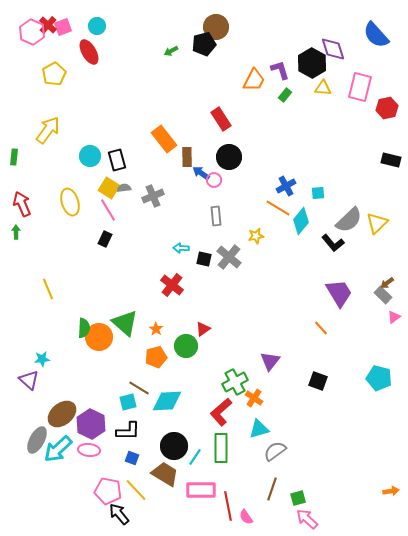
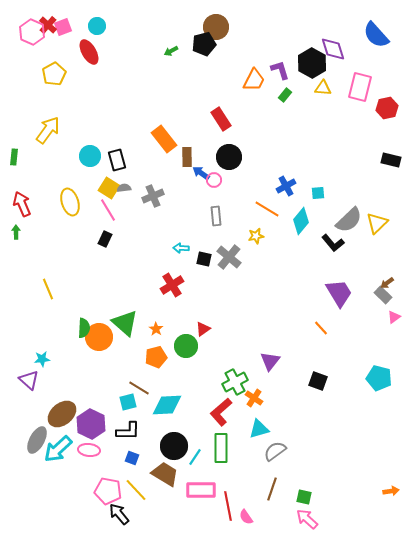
orange line at (278, 208): moved 11 px left, 1 px down
red cross at (172, 285): rotated 20 degrees clockwise
cyan diamond at (167, 401): moved 4 px down
green square at (298, 498): moved 6 px right, 1 px up; rotated 28 degrees clockwise
